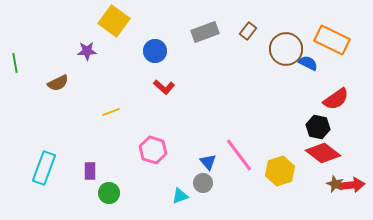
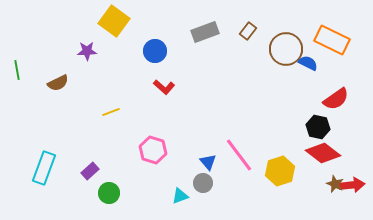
green line: moved 2 px right, 7 px down
purple rectangle: rotated 48 degrees clockwise
